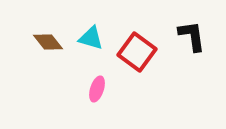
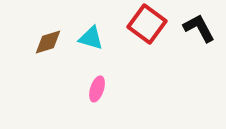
black L-shape: moved 7 px right, 8 px up; rotated 20 degrees counterclockwise
brown diamond: rotated 68 degrees counterclockwise
red square: moved 10 px right, 28 px up
